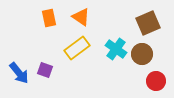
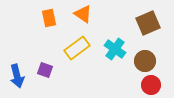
orange triangle: moved 2 px right, 3 px up
cyan cross: moved 1 px left
brown circle: moved 3 px right, 7 px down
blue arrow: moved 2 px left, 3 px down; rotated 25 degrees clockwise
red circle: moved 5 px left, 4 px down
